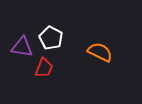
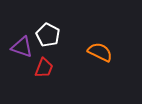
white pentagon: moved 3 px left, 3 px up
purple triangle: rotated 10 degrees clockwise
